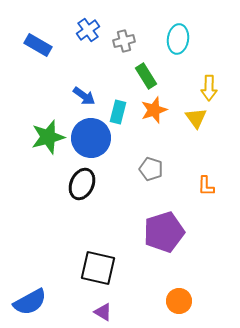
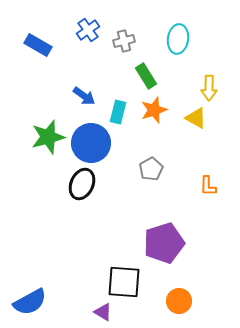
yellow triangle: rotated 25 degrees counterclockwise
blue circle: moved 5 px down
gray pentagon: rotated 25 degrees clockwise
orange L-shape: moved 2 px right
purple pentagon: moved 11 px down
black square: moved 26 px right, 14 px down; rotated 9 degrees counterclockwise
